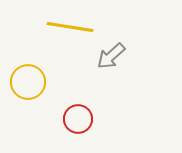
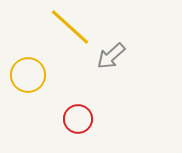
yellow line: rotated 33 degrees clockwise
yellow circle: moved 7 px up
